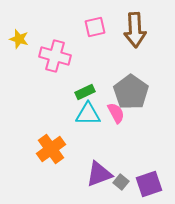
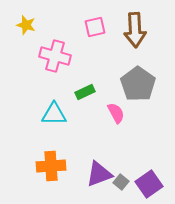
yellow star: moved 7 px right, 14 px up
gray pentagon: moved 7 px right, 8 px up
cyan triangle: moved 34 px left
orange cross: moved 17 px down; rotated 32 degrees clockwise
purple square: rotated 16 degrees counterclockwise
